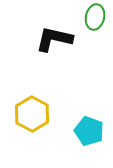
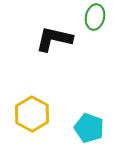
cyan pentagon: moved 3 px up
